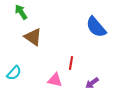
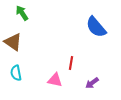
green arrow: moved 1 px right, 1 px down
brown triangle: moved 20 px left, 5 px down
cyan semicircle: moved 2 px right; rotated 126 degrees clockwise
